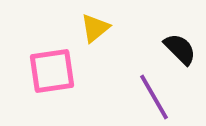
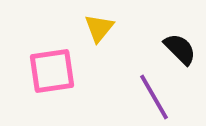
yellow triangle: moved 4 px right; rotated 12 degrees counterclockwise
